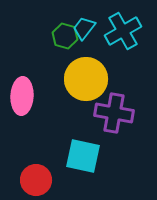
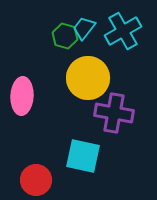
yellow circle: moved 2 px right, 1 px up
